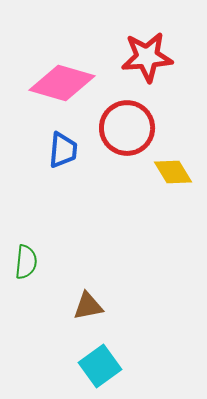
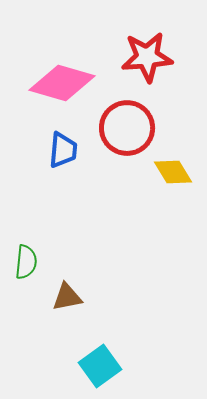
brown triangle: moved 21 px left, 9 px up
